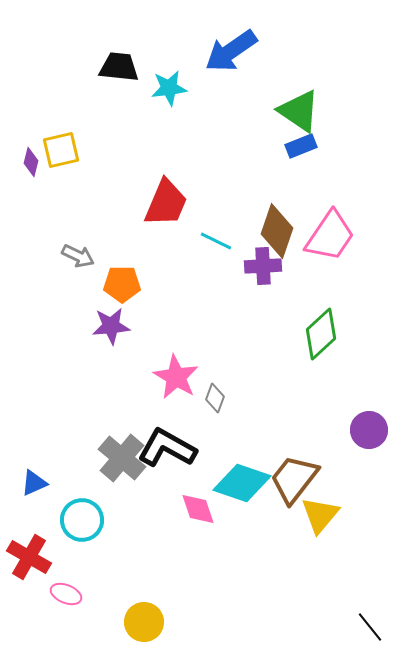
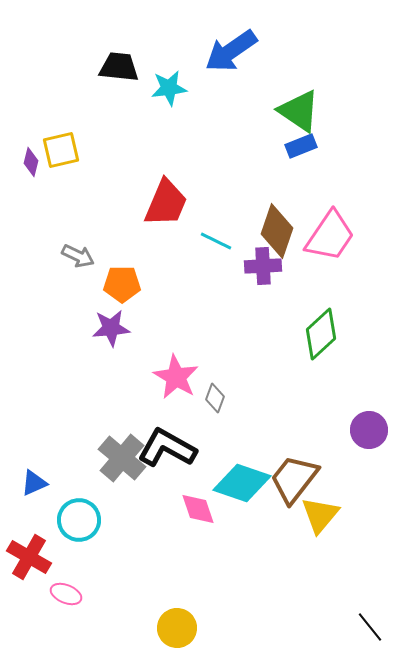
purple star: moved 2 px down
cyan circle: moved 3 px left
yellow circle: moved 33 px right, 6 px down
